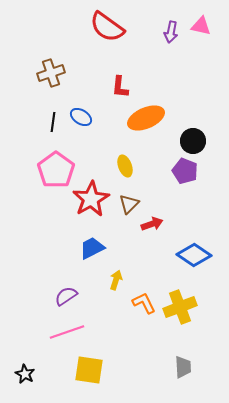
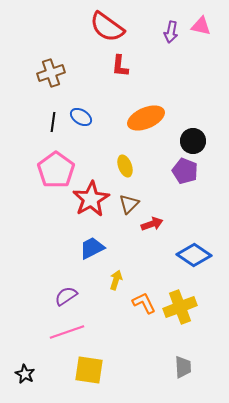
red L-shape: moved 21 px up
